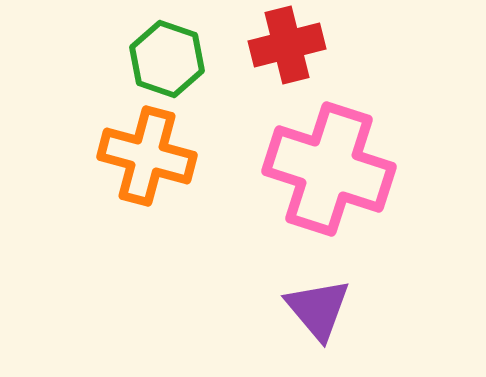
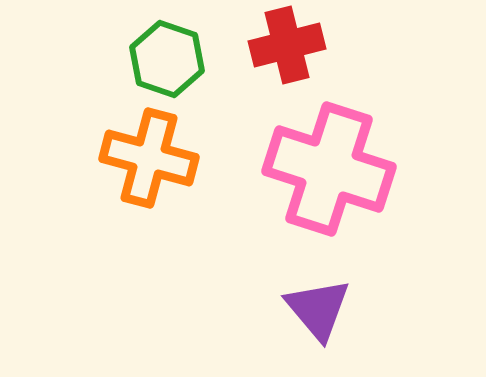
orange cross: moved 2 px right, 2 px down
